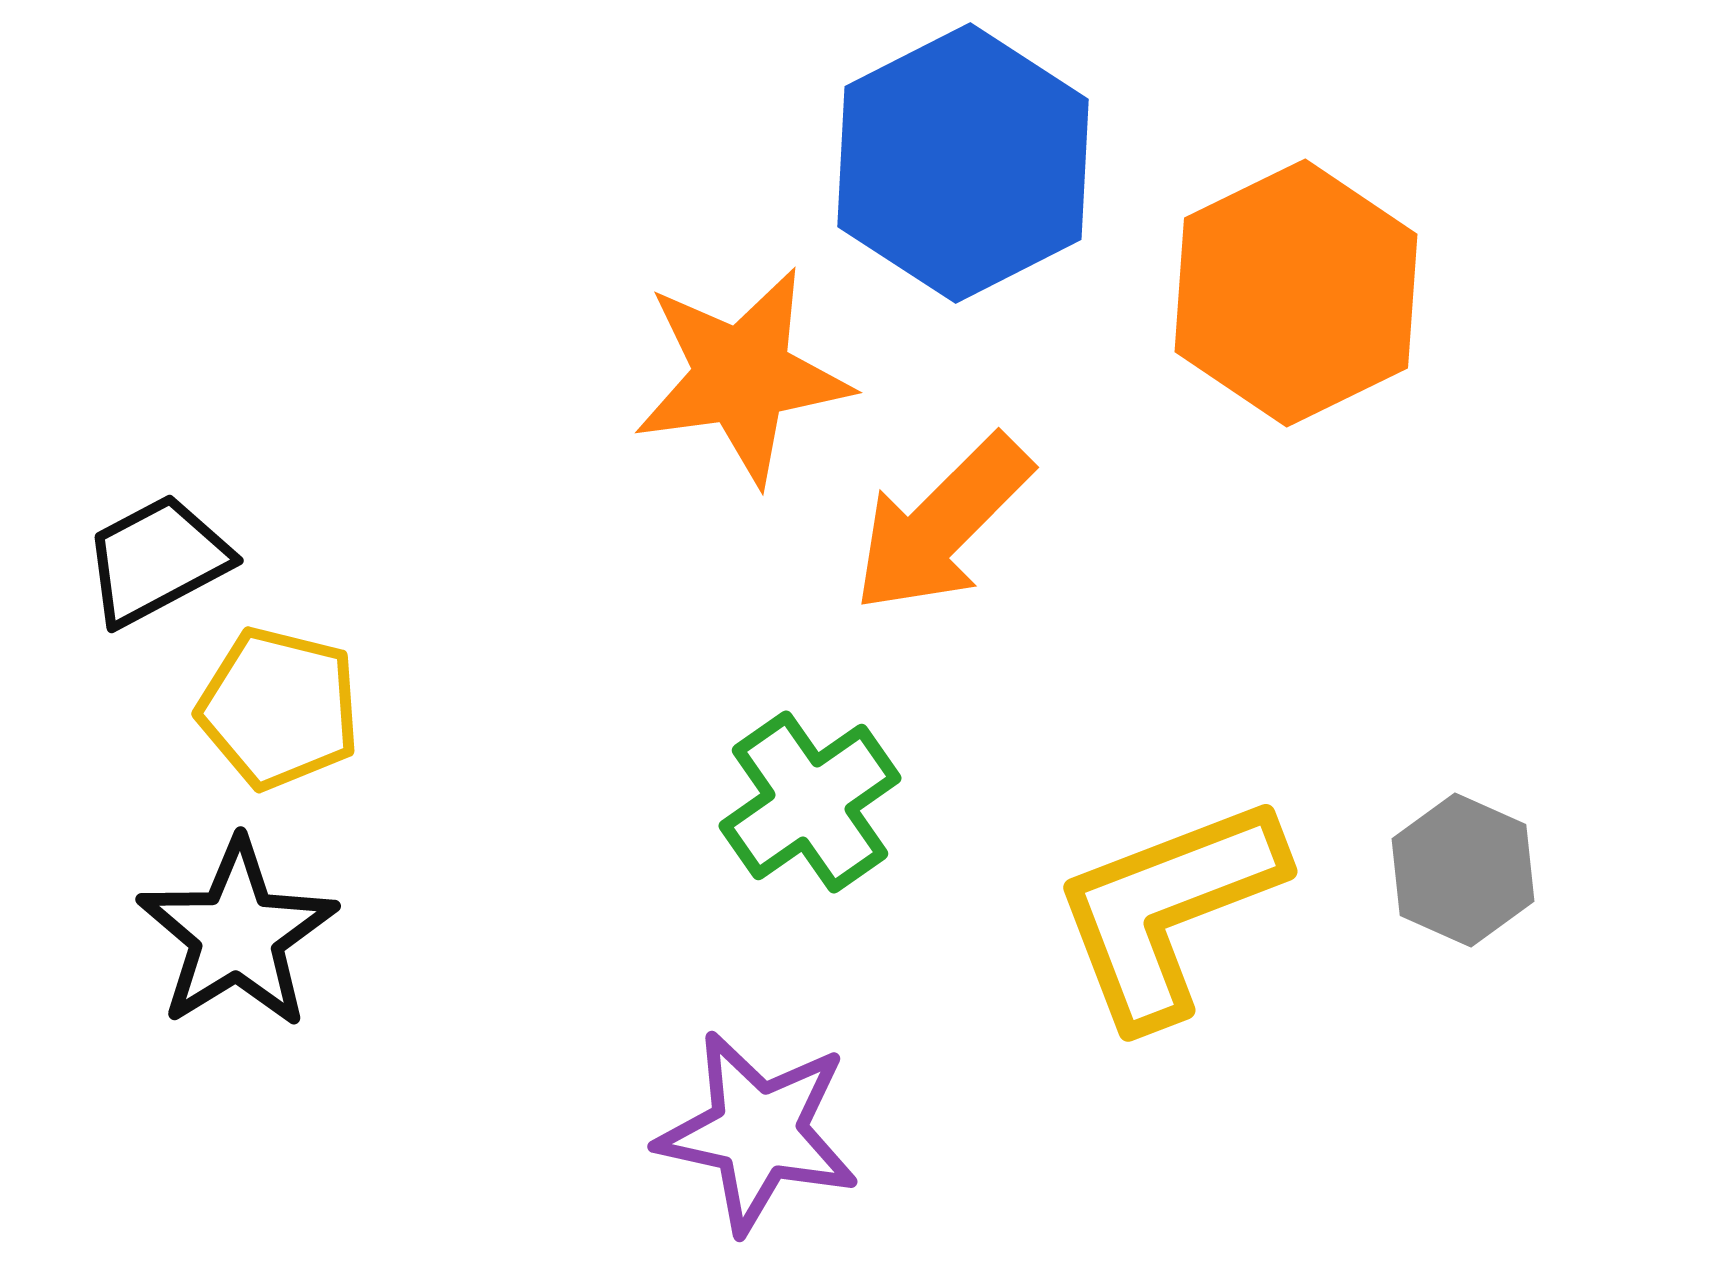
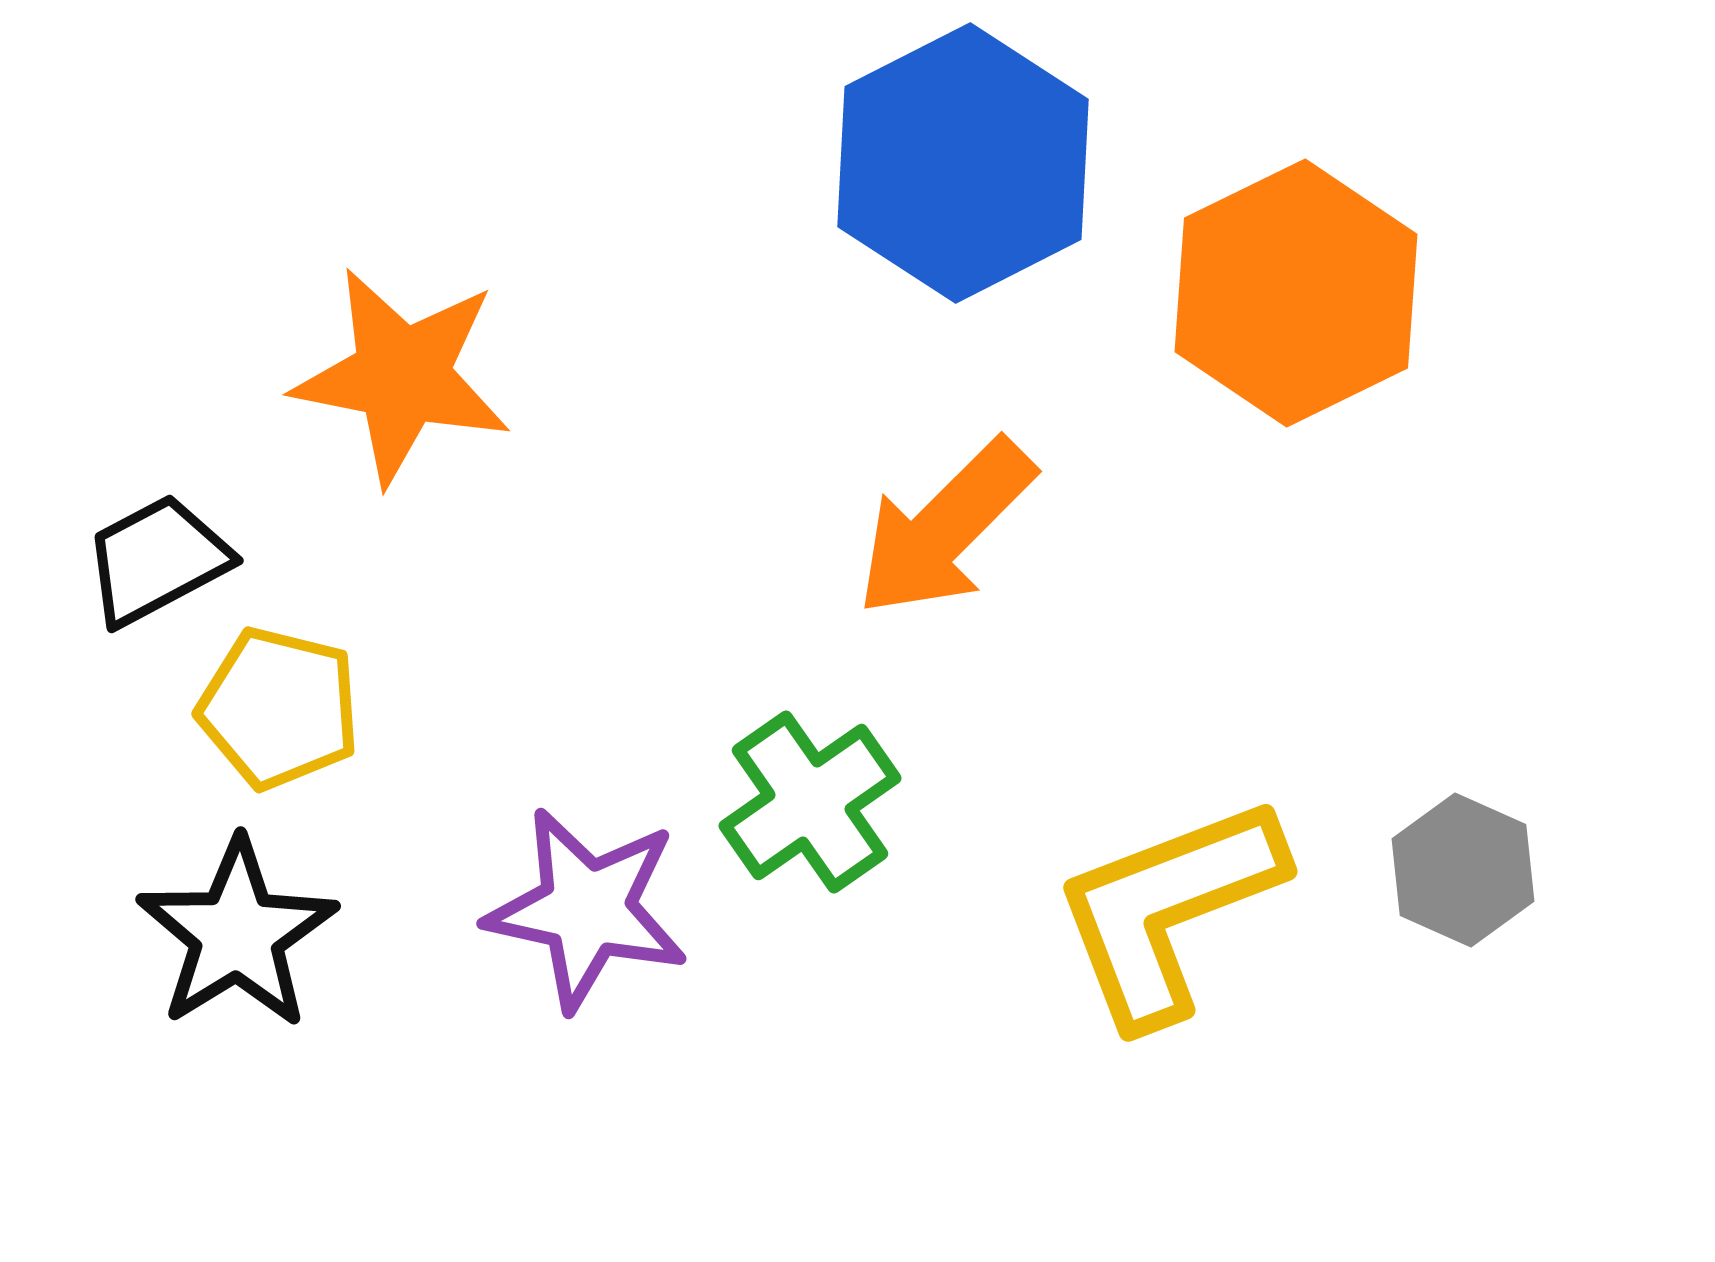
orange star: moved 340 px left; rotated 19 degrees clockwise
orange arrow: moved 3 px right, 4 px down
purple star: moved 171 px left, 223 px up
